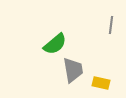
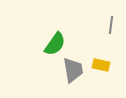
green semicircle: rotated 15 degrees counterclockwise
yellow rectangle: moved 18 px up
